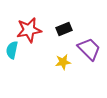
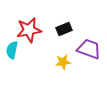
purple trapezoid: rotated 25 degrees counterclockwise
